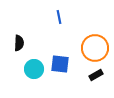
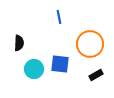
orange circle: moved 5 px left, 4 px up
